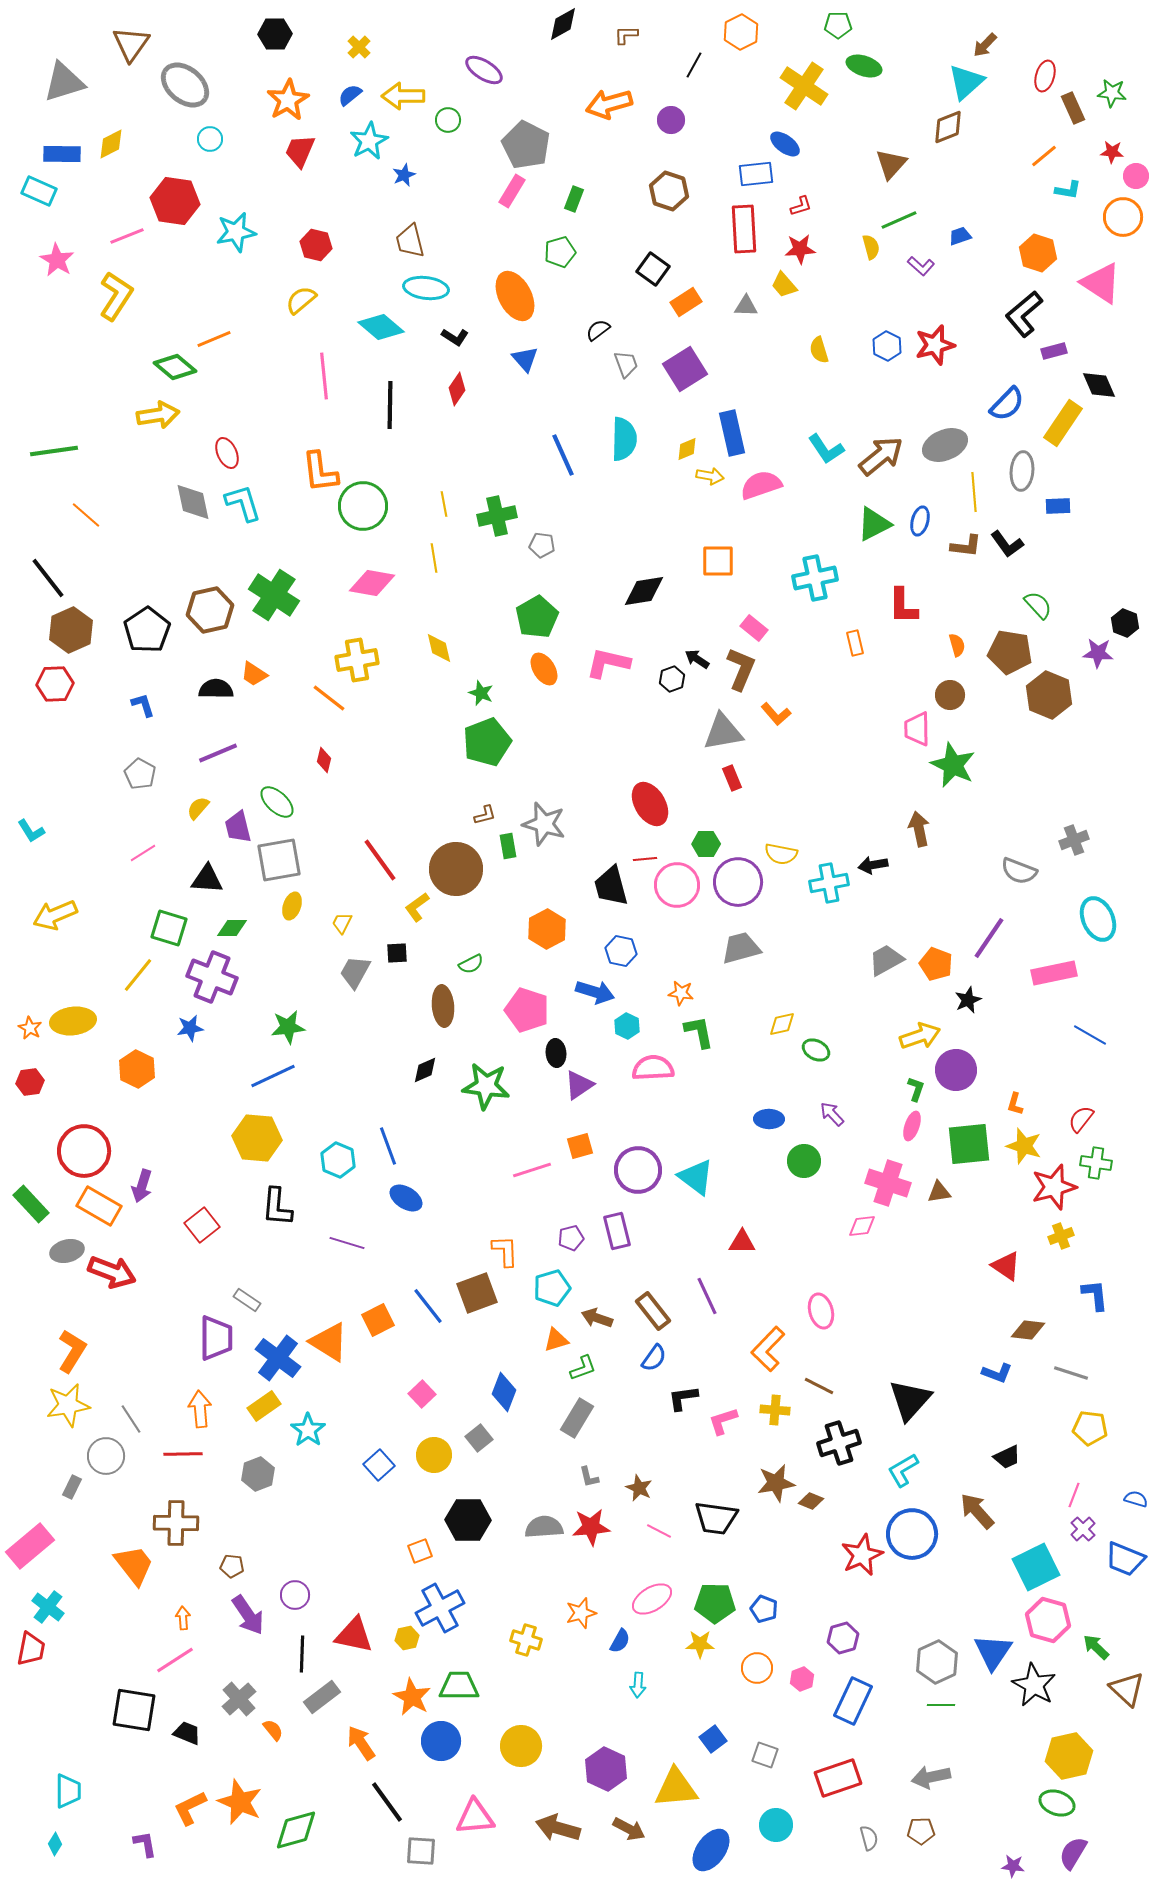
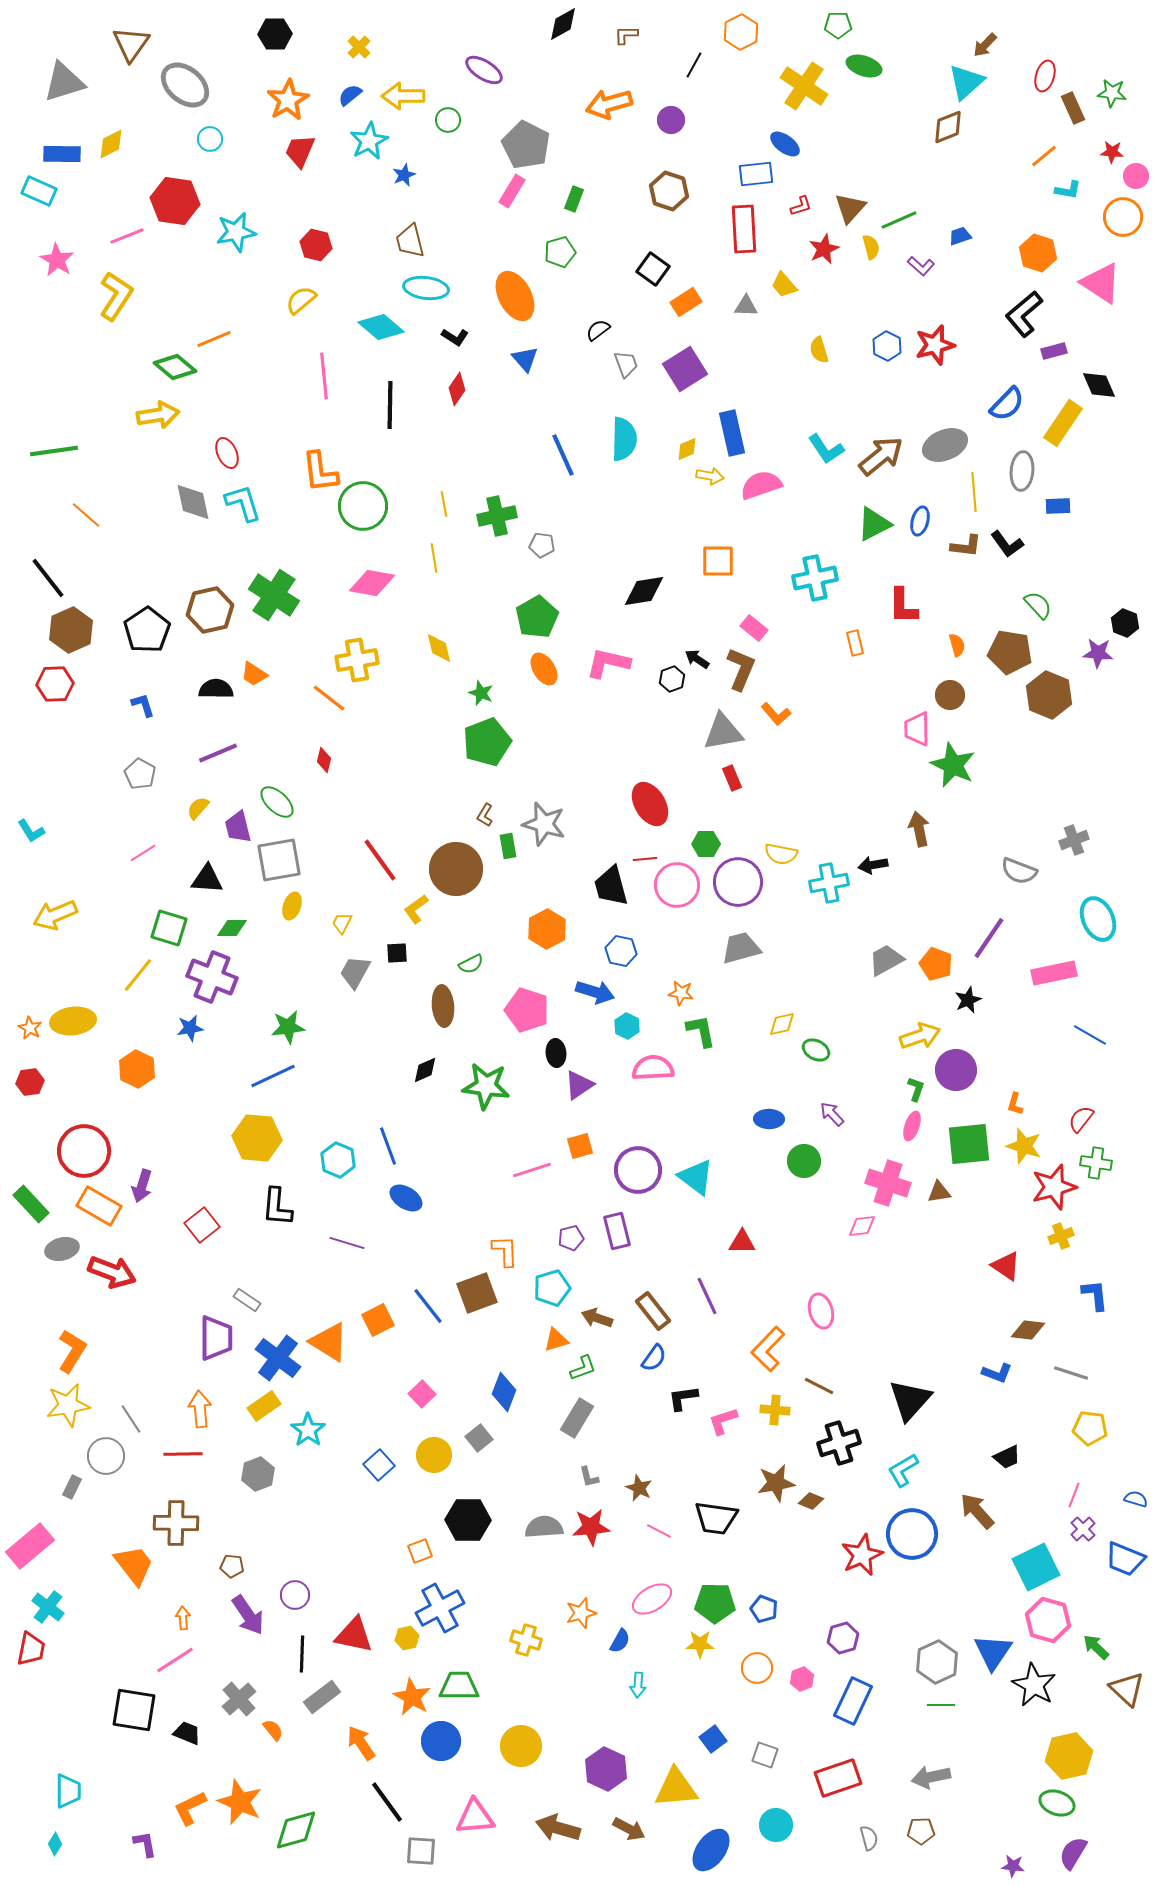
brown triangle at (891, 164): moved 41 px left, 44 px down
red star at (800, 249): moved 24 px right; rotated 20 degrees counterclockwise
brown L-shape at (485, 815): rotated 135 degrees clockwise
yellow L-shape at (417, 907): moved 1 px left, 2 px down
green L-shape at (699, 1032): moved 2 px right, 1 px up
gray ellipse at (67, 1251): moved 5 px left, 2 px up
